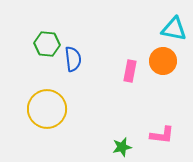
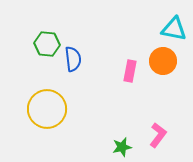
pink L-shape: moved 4 px left; rotated 60 degrees counterclockwise
